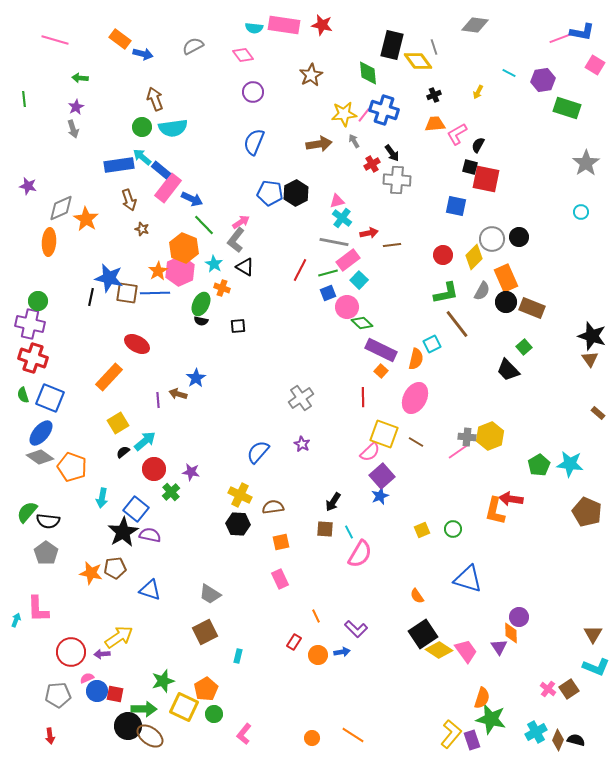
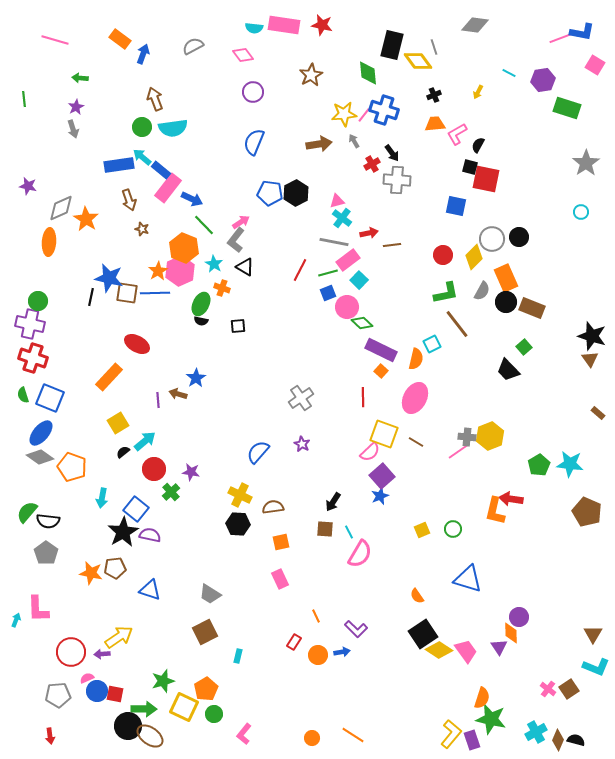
blue arrow at (143, 54): rotated 84 degrees counterclockwise
